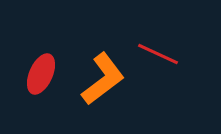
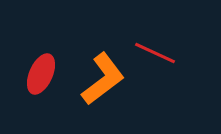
red line: moved 3 px left, 1 px up
